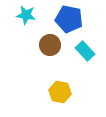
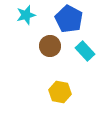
cyan star: rotated 24 degrees counterclockwise
blue pentagon: rotated 16 degrees clockwise
brown circle: moved 1 px down
